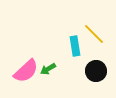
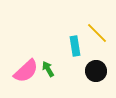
yellow line: moved 3 px right, 1 px up
green arrow: rotated 91 degrees clockwise
